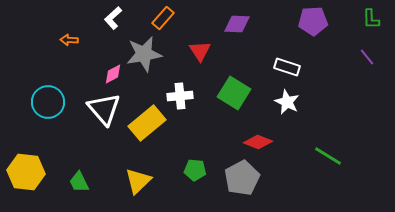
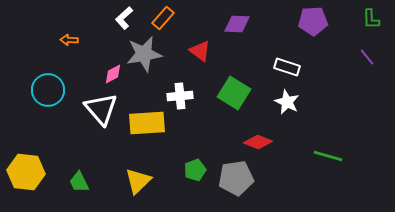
white L-shape: moved 11 px right
red triangle: rotated 20 degrees counterclockwise
cyan circle: moved 12 px up
white triangle: moved 3 px left
yellow rectangle: rotated 36 degrees clockwise
green line: rotated 16 degrees counterclockwise
green pentagon: rotated 25 degrees counterclockwise
gray pentagon: moved 6 px left; rotated 20 degrees clockwise
